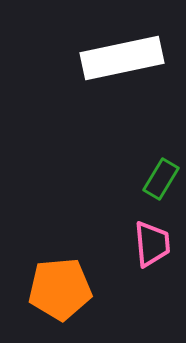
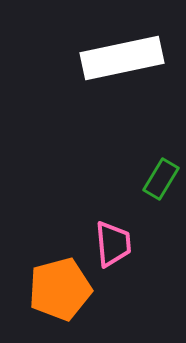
pink trapezoid: moved 39 px left
orange pentagon: rotated 10 degrees counterclockwise
